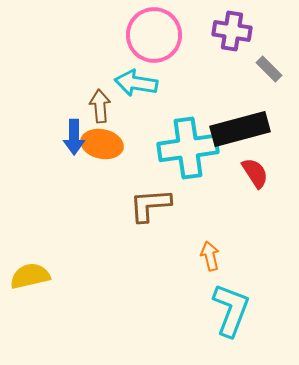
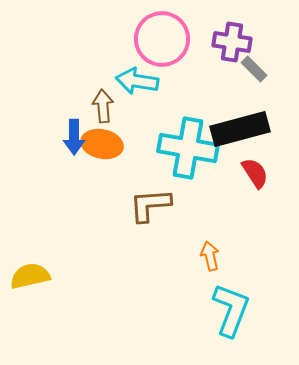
purple cross: moved 11 px down
pink circle: moved 8 px right, 4 px down
gray rectangle: moved 15 px left
cyan arrow: moved 1 px right, 2 px up
brown arrow: moved 3 px right
cyan cross: rotated 18 degrees clockwise
